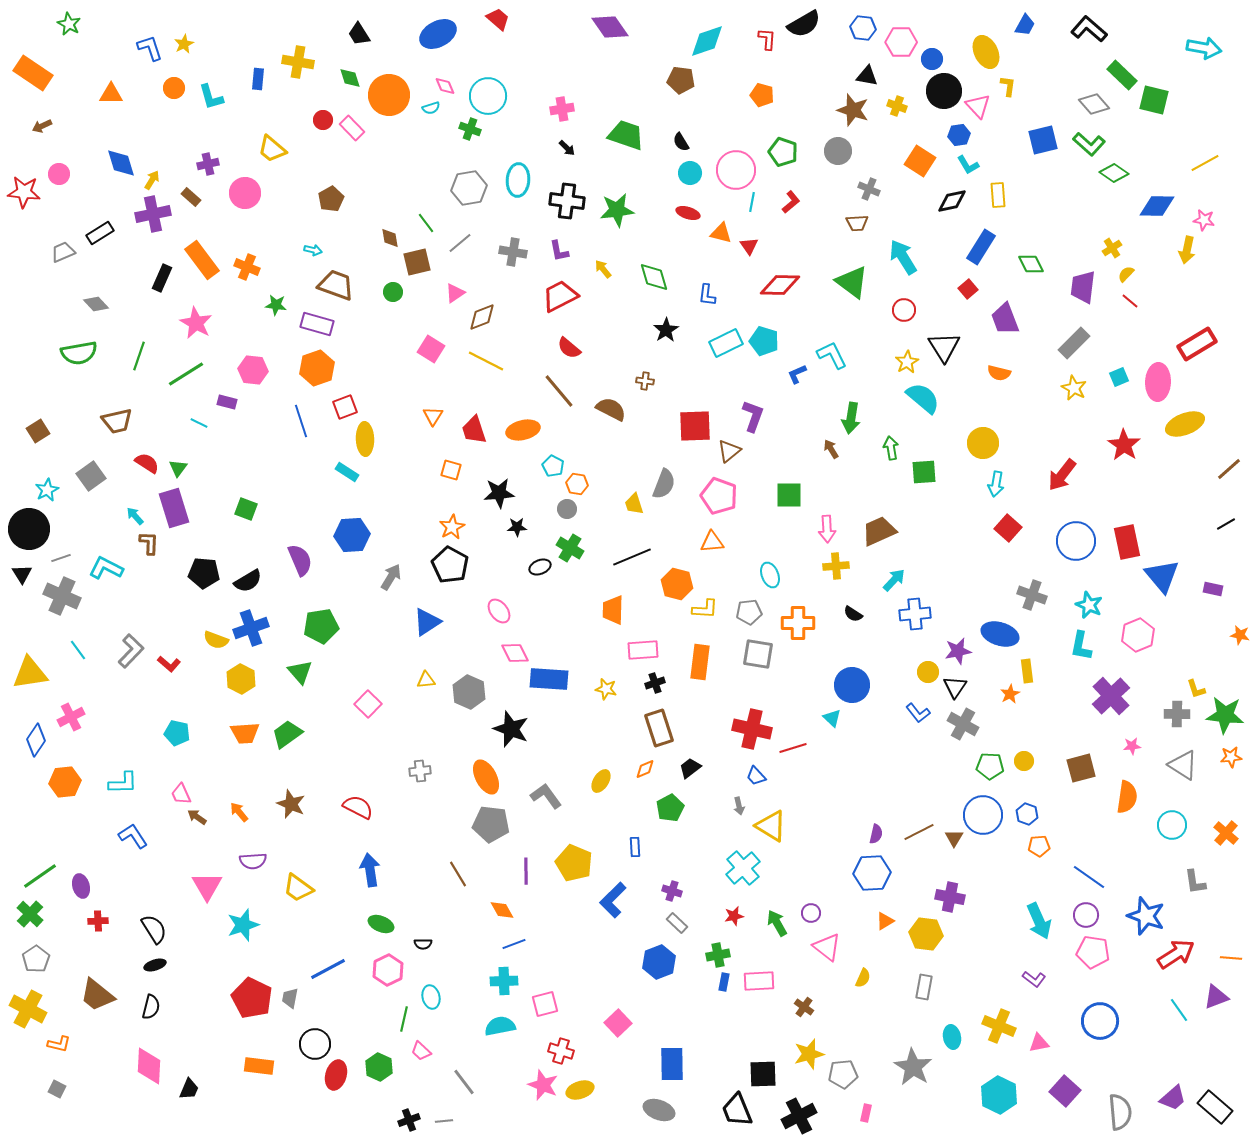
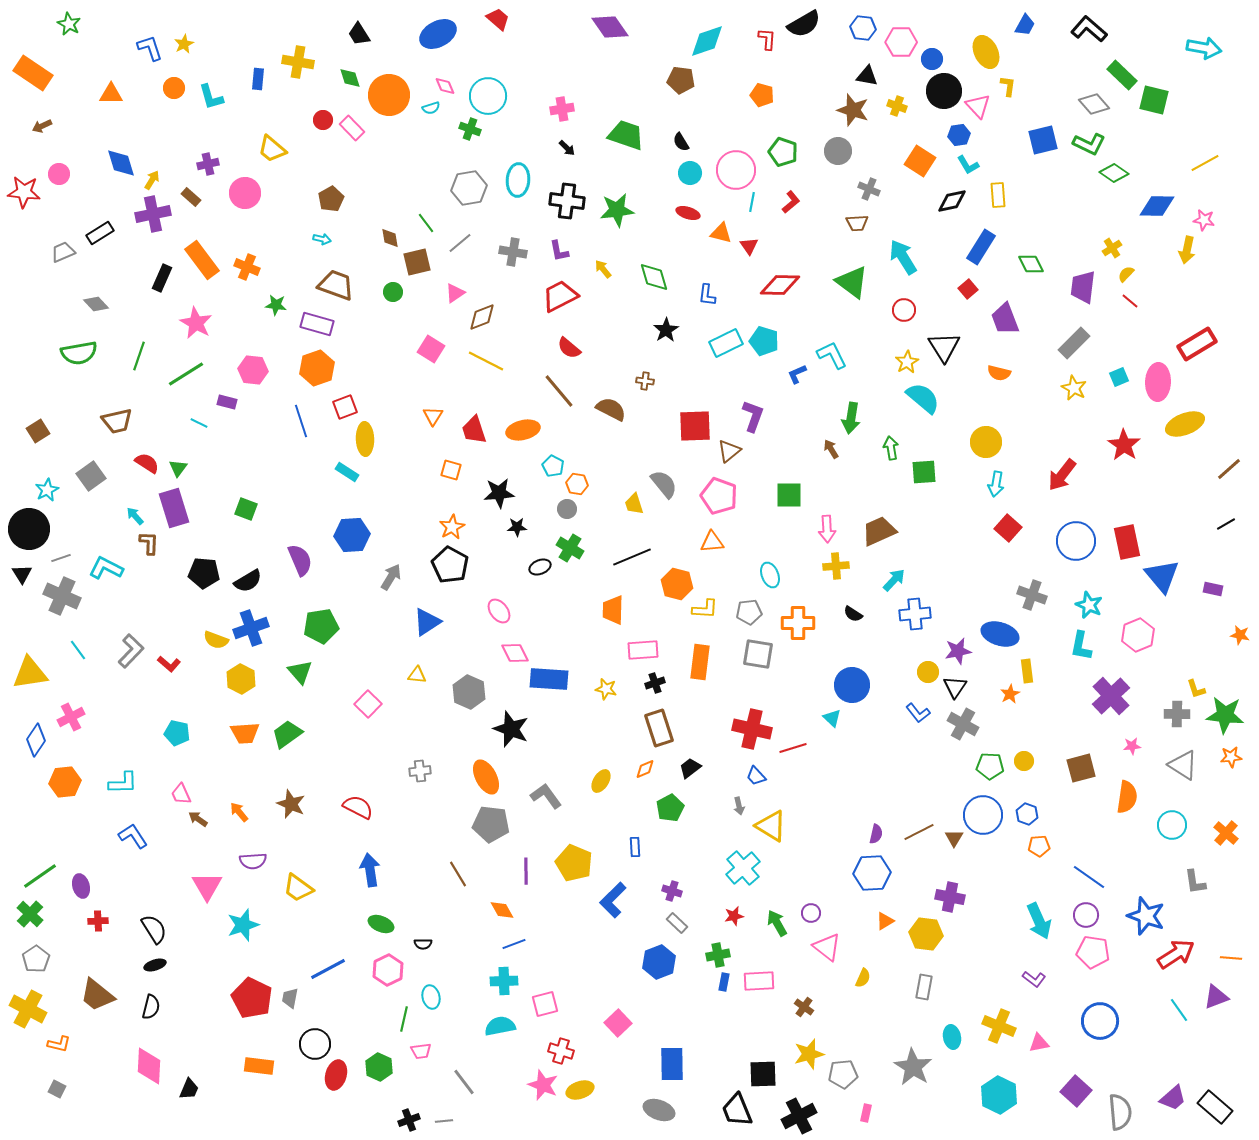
green L-shape at (1089, 144): rotated 16 degrees counterclockwise
cyan arrow at (313, 250): moved 9 px right, 11 px up
yellow circle at (983, 443): moved 3 px right, 1 px up
gray semicircle at (664, 484): rotated 60 degrees counterclockwise
yellow triangle at (426, 680): moved 9 px left, 5 px up; rotated 12 degrees clockwise
brown arrow at (197, 817): moved 1 px right, 2 px down
pink trapezoid at (421, 1051): rotated 50 degrees counterclockwise
purple square at (1065, 1091): moved 11 px right
